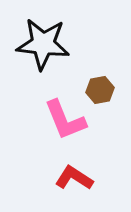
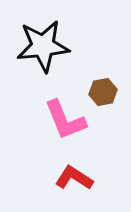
black star: moved 2 px down; rotated 12 degrees counterclockwise
brown hexagon: moved 3 px right, 2 px down
